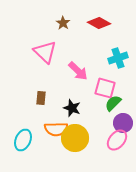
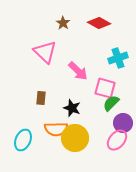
green semicircle: moved 2 px left
